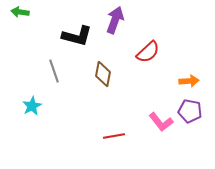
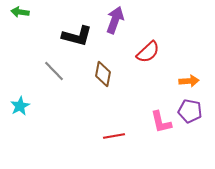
gray line: rotated 25 degrees counterclockwise
cyan star: moved 12 px left
pink L-shape: rotated 25 degrees clockwise
